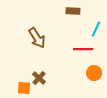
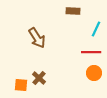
red line: moved 8 px right, 3 px down
orange square: moved 3 px left, 3 px up
